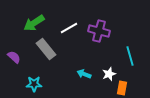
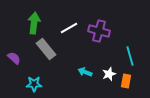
green arrow: rotated 130 degrees clockwise
purple semicircle: moved 1 px down
cyan arrow: moved 1 px right, 2 px up
orange rectangle: moved 4 px right, 7 px up
